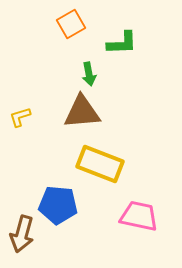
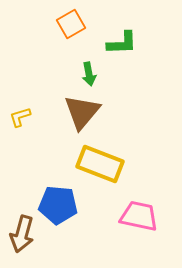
brown triangle: rotated 45 degrees counterclockwise
